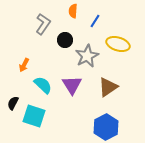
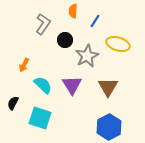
brown triangle: rotated 25 degrees counterclockwise
cyan square: moved 6 px right, 2 px down
blue hexagon: moved 3 px right
